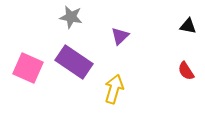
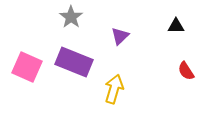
gray star: rotated 25 degrees clockwise
black triangle: moved 12 px left; rotated 12 degrees counterclockwise
purple rectangle: rotated 12 degrees counterclockwise
pink square: moved 1 px left, 1 px up
